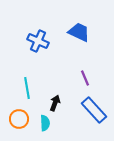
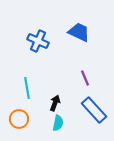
cyan semicircle: moved 13 px right; rotated 14 degrees clockwise
